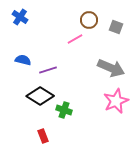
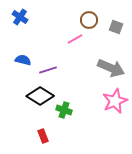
pink star: moved 1 px left
